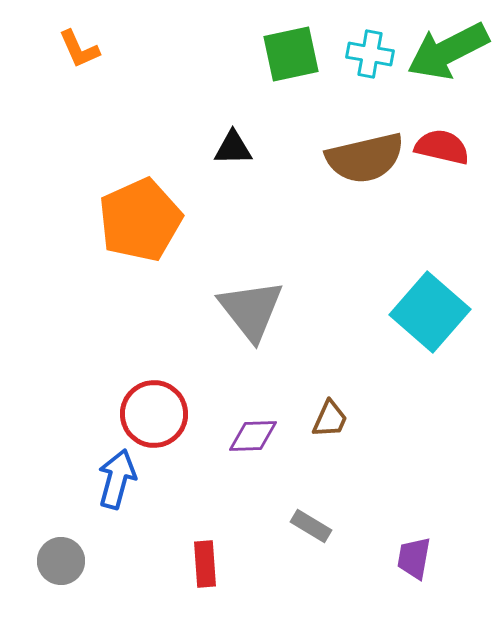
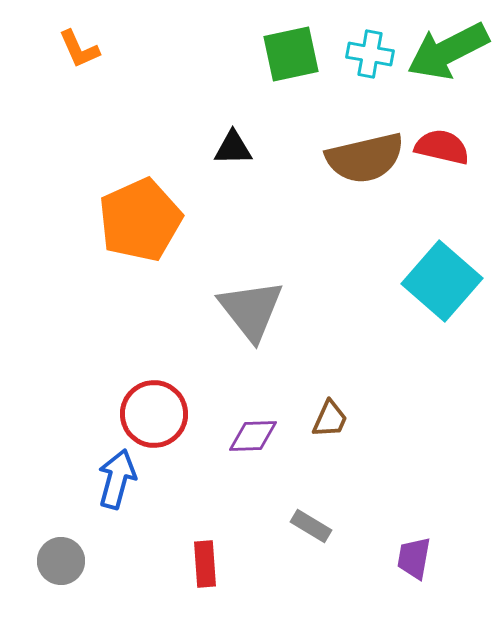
cyan square: moved 12 px right, 31 px up
